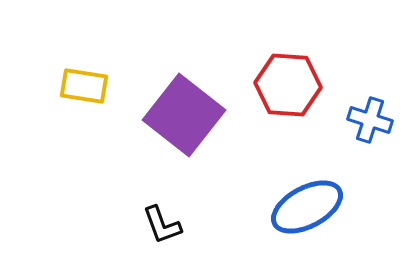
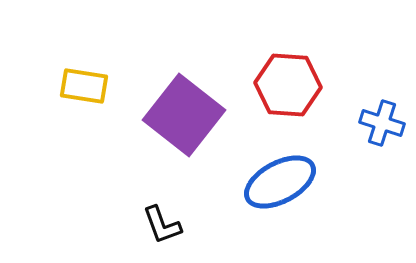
blue cross: moved 12 px right, 3 px down
blue ellipse: moved 27 px left, 25 px up
